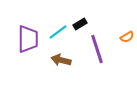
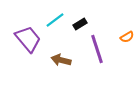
cyan line: moved 3 px left, 12 px up
purple trapezoid: rotated 40 degrees counterclockwise
